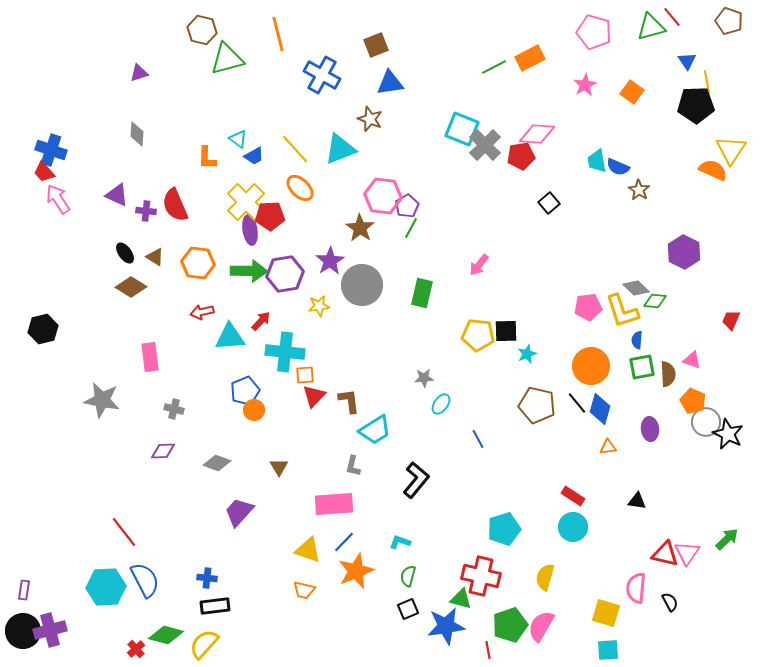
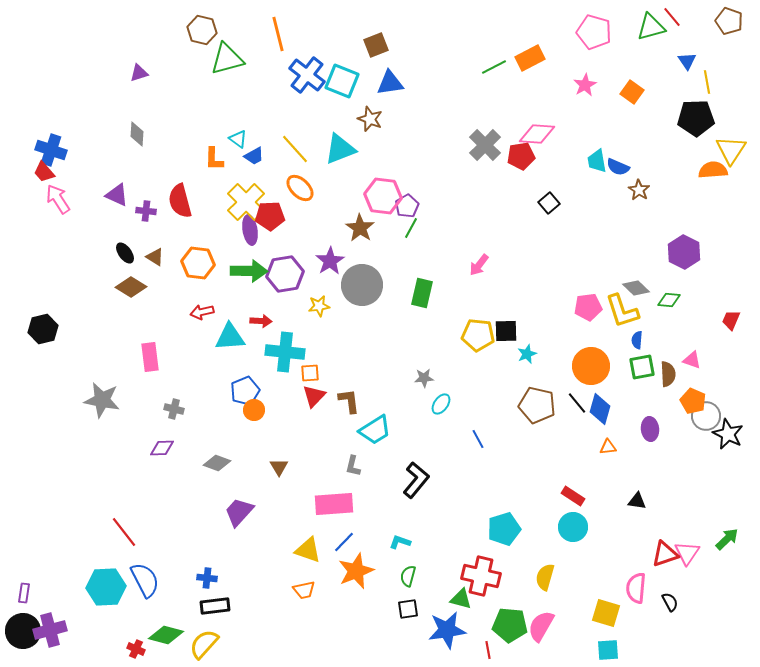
blue cross at (322, 75): moved 15 px left; rotated 9 degrees clockwise
black pentagon at (696, 105): moved 13 px down
cyan square at (462, 129): moved 120 px left, 48 px up
orange L-shape at (207, 158): moved 7 px right, 1 px down
orange semicircle at (713, 170): rotated 28 degrees counterclockwise
red semicircle at (175, 205): moved 5 px right, 4 px up; rotated 8 degrees clockwise
green diamond at (655, 301): moved 14 px right, 1 px up
red arrow at (261, 321): rotated 50 degrees clockwise
orange square at (305, 375): moved 5 px right, 2 px up
gray circle at (706, 422): moved 6 px up
purple diamond at (163, 451): moved 1 px left, 3 px up
red triangle at (665, 554): rotated 32 degrees counterclockwise
purple rectangle at (24, 590): moved 3 px down
orange trapezoid at (304, 590): rotated 25 degrees counterclockwise
black square at (408, 609): rotated 15 degrees clockwise
green pentagon at (510, 625): rotated 24 degrees clockwise
blue star at (446, 626): moved 1 px right, 4 px down
red cross at (136, 649): rotated 24 degrees counterclockwise
